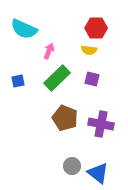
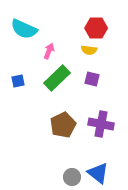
brown pentagon: moved 2 px left, 7 px down; rotated 25 degrees clockwise
gray circle: moved 11 px down
